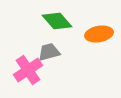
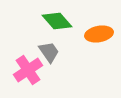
gray trapezoid: rotated 70 degrees clockwise
